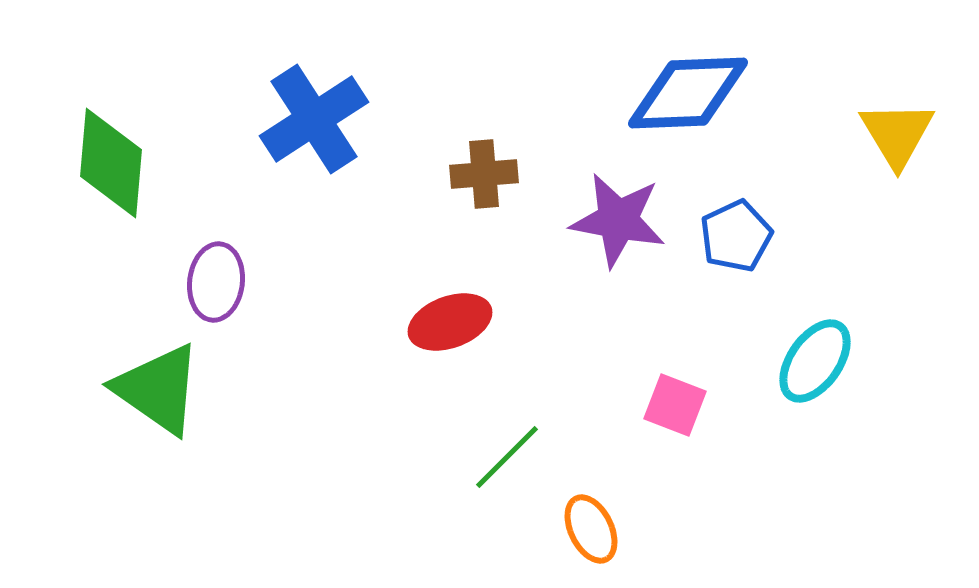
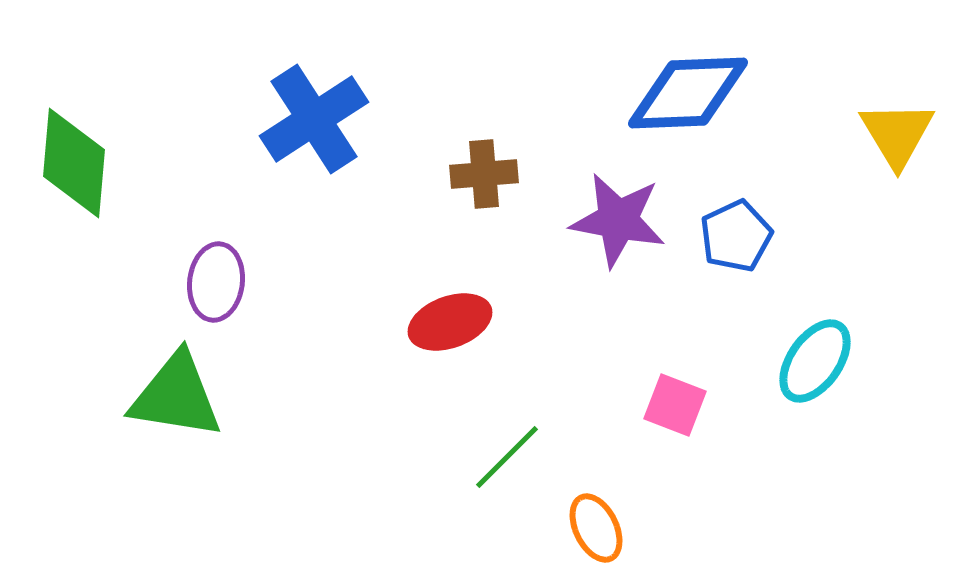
green diamond: moved 37 px left
green triangle: moved 18 px right, 7 px down; rotated 26 degrees counterclockwise
orange ellipse: moved 5 px right, 1 px up
